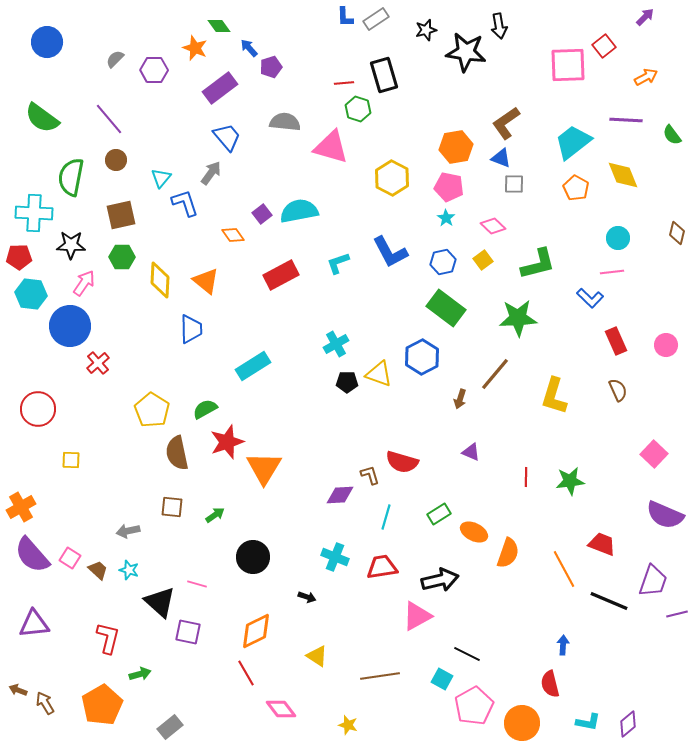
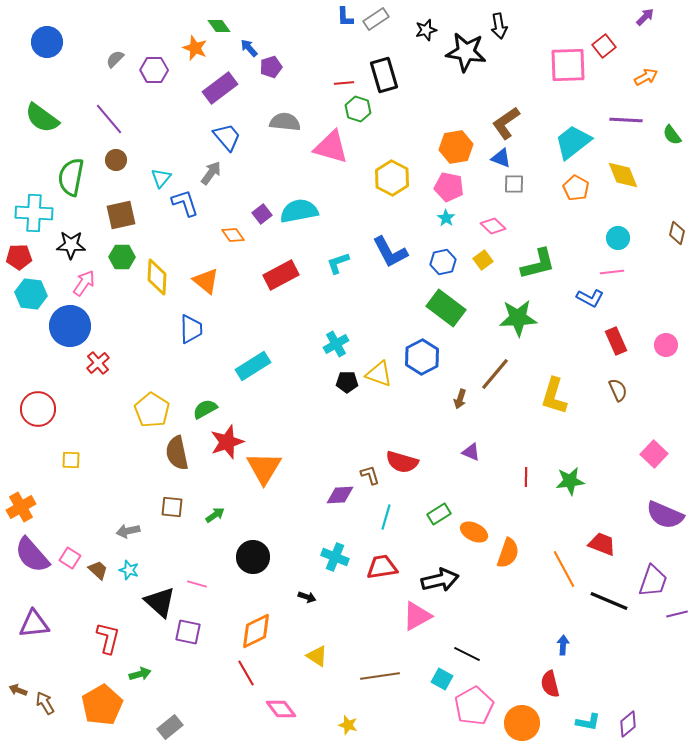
yellow diamond at (160, 280): moved 3 px left, 3 px up
blue L-shape at (590, 298): rotated 16 degrees counterclockwise
